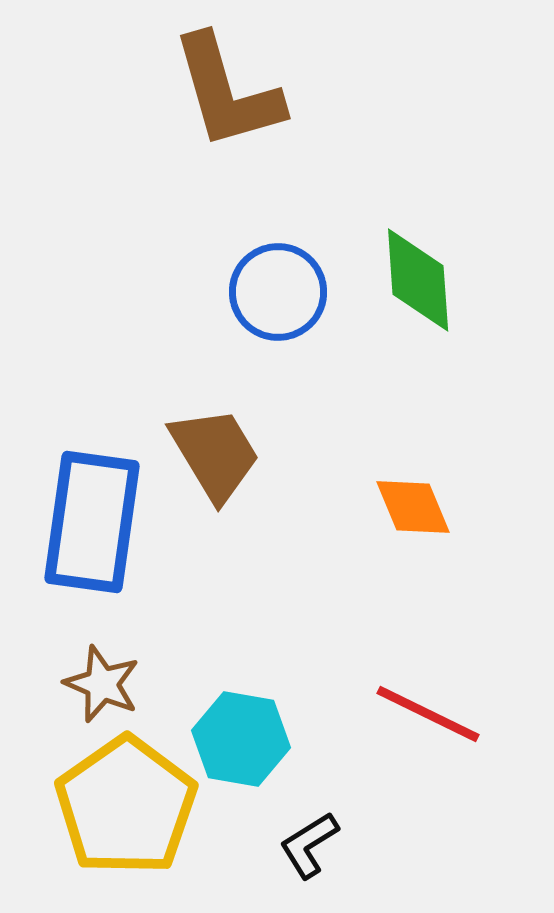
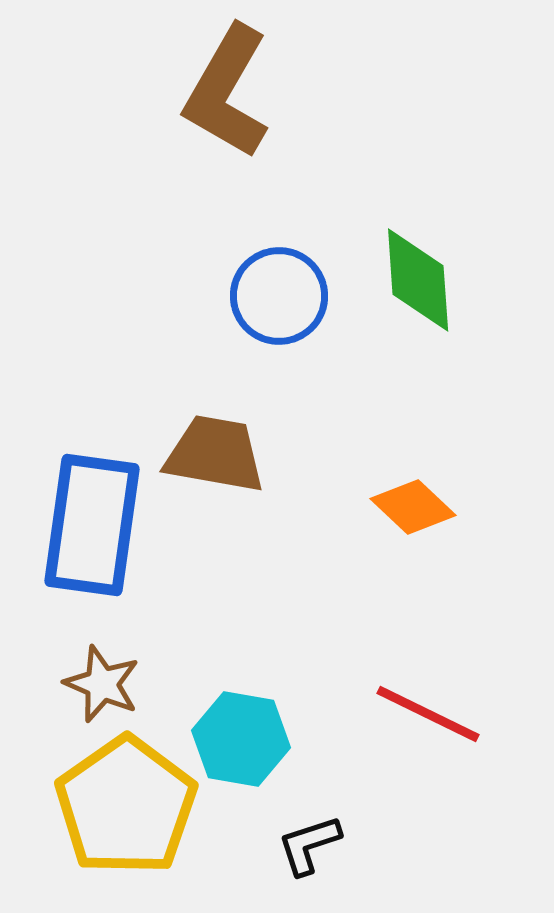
brown L-shape: rotated 46 degrees clockwise
blue circle: moved 1 px right, 4 px down
brown trapezoid: rotated 49 degrees counterclockwise
orange diamond: rotated 24 degrees counterclockwise
blue rectangle: moved 3 px down
black L-shape: rotated 14 degrees clockwise
